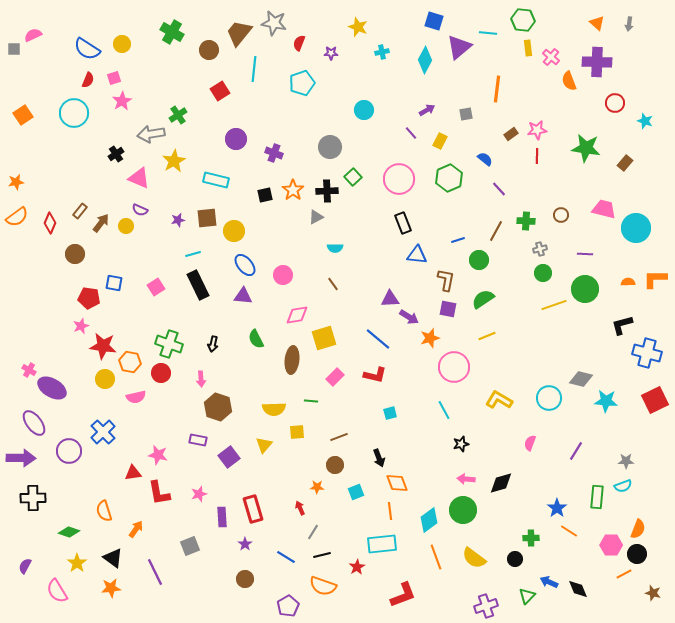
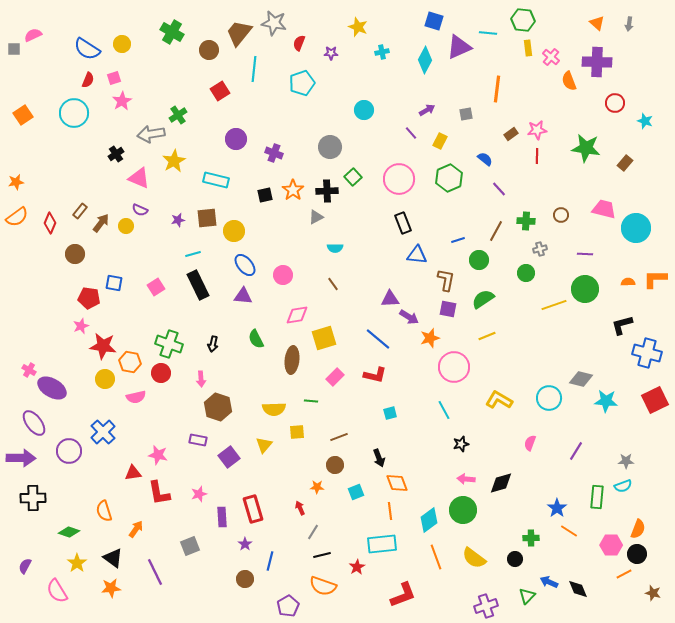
purple triangle at (459, 47): rotated 16 degrees clockwise
green circle at (543, 273): moved 17 px left
blue line at (286, 557): moved 16 px left, 4 px down; rotated 72 degrees clockwise
